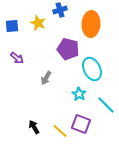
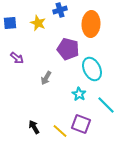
blue square: moved 2 px left, 3 px up
